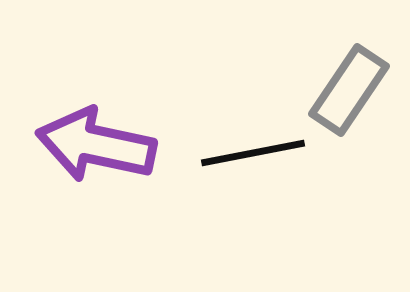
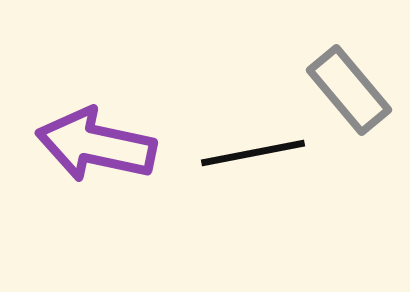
gray rectangle: rotated 74 degrees counterclockwise
